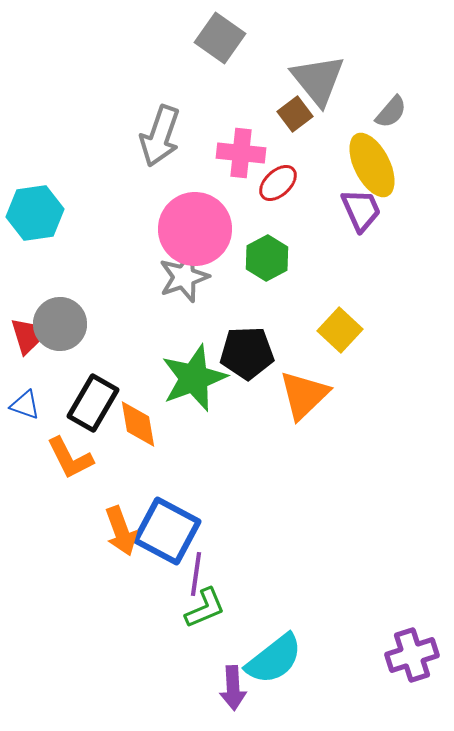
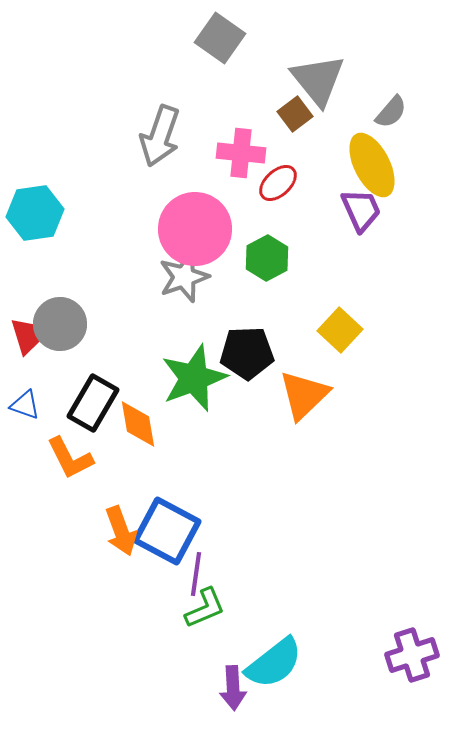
cyan semicircle: moved 4 px down
